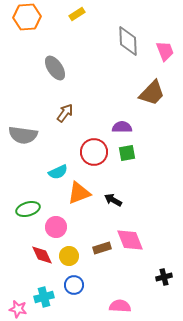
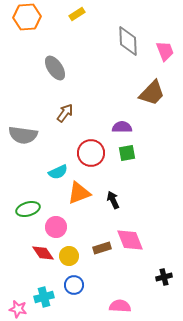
red circle: moved 3 px left, 1 px down
black arrow: rotated 36 degrees clockwise
red diamond: moved 1 px right, 2 px up; rotated 10 degrees counterclockwise
